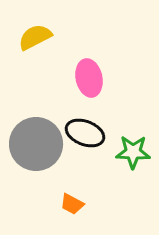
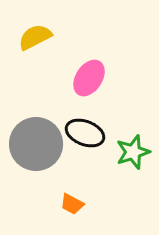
pink ellipse: rotated 45 degrees clockwise
green star: rotated 20 degrees counterclockwise
